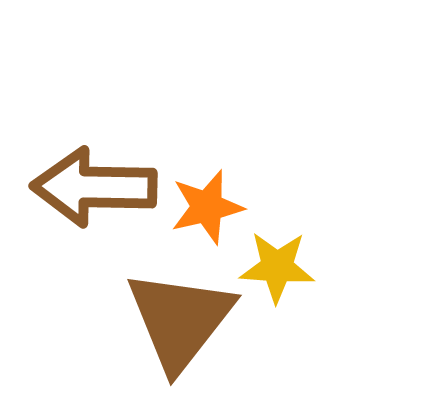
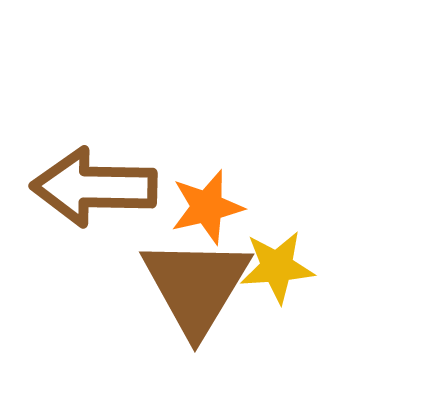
yellow star: rotated 8 degrees counterclockwise
brown triangle: moved 16 px right, 34 px up; rotated 7 degrees counterclockwise
